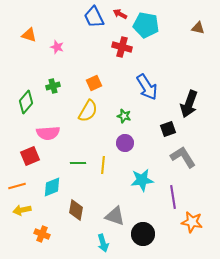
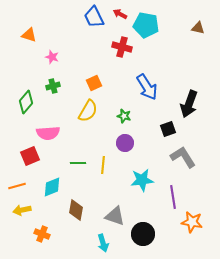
pink star: moved 5 px left, 10 px down
